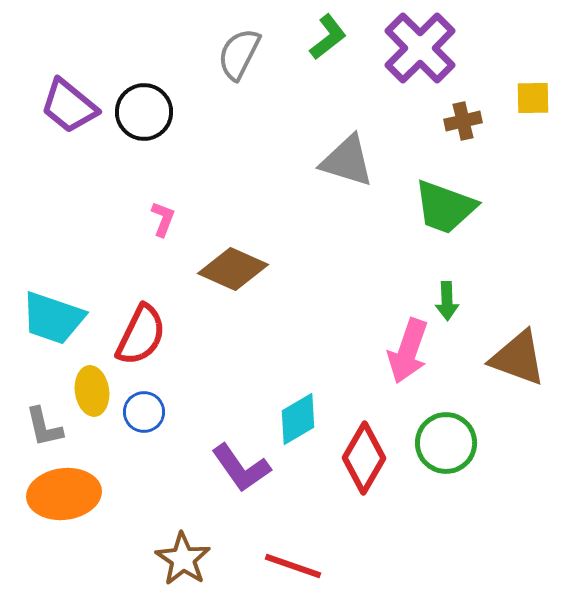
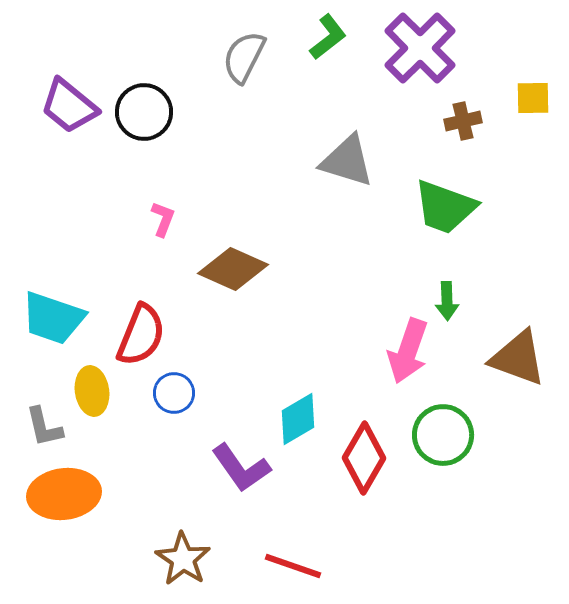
gray semicircle: moved 5 px right, 3 px down
red semicircle: rotated 4 degrees counterclockwise
blue circle: moved 30 px right, 19 px up
green circle: moved 3 px left, 8 px up
